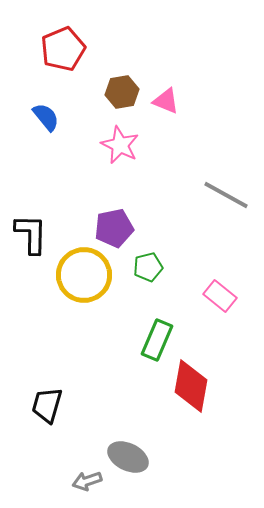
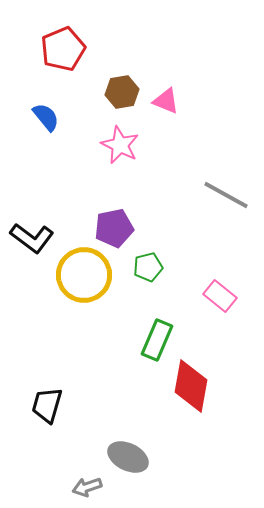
black L-shape: moved 1 px right, 4 px down; rotated 126 degrees clockwise
gray arrow: moved 6 px down
